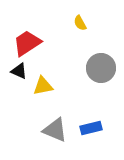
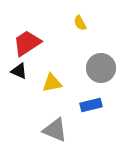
yellow triangle: moved 9 px right, 3 px up
blue rectangle: moved 23 px up
